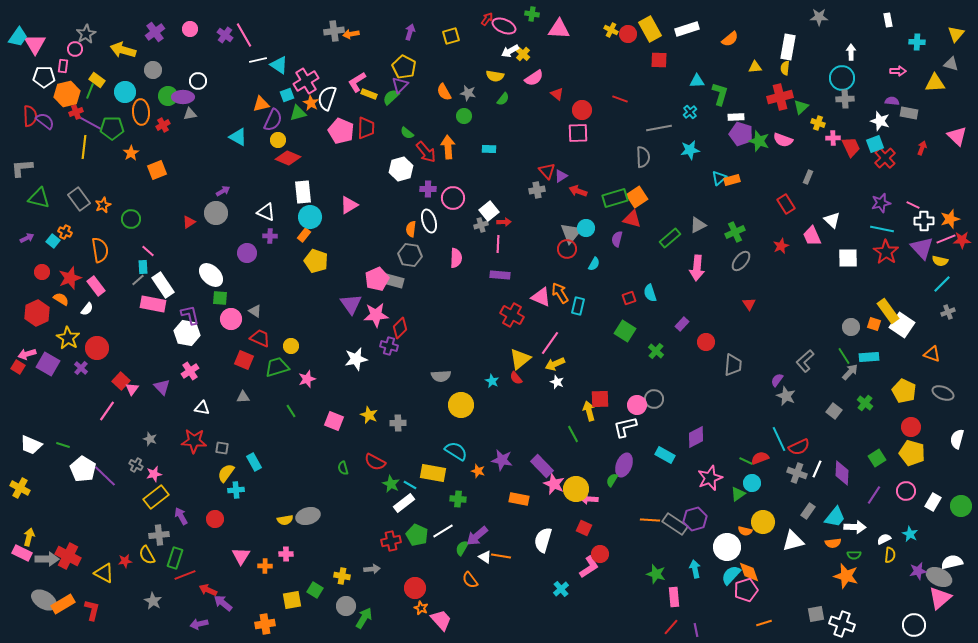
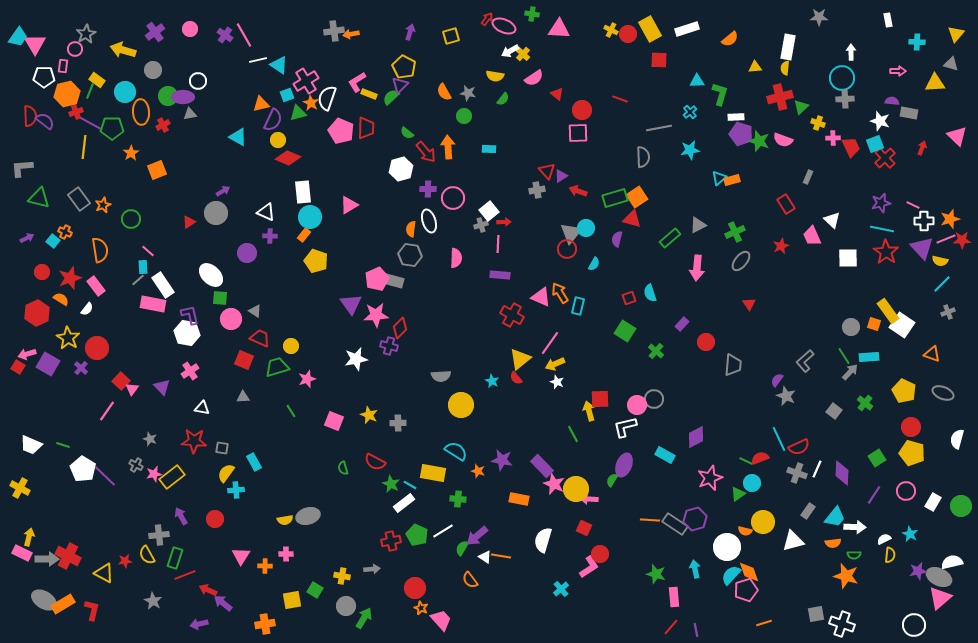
yellow rectangle at (156, 497): moved 16 px right, 20 px up
